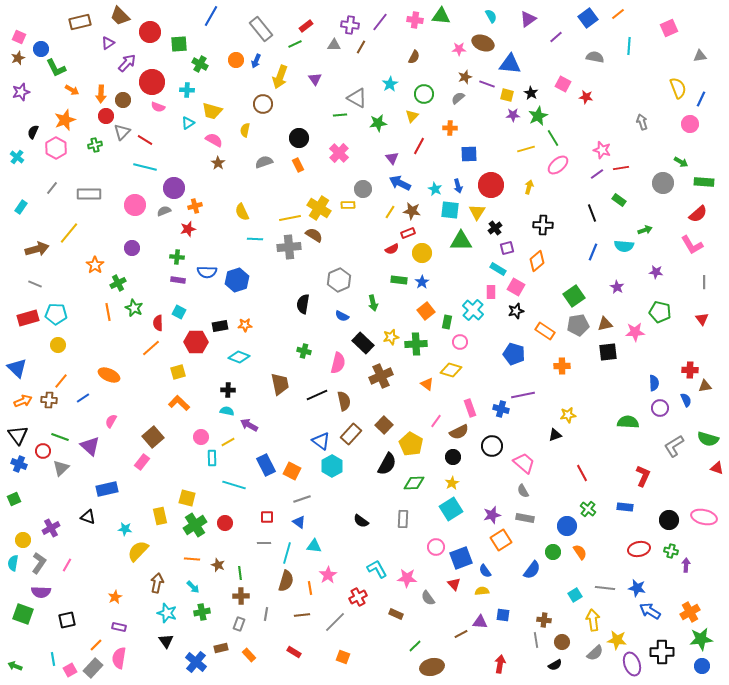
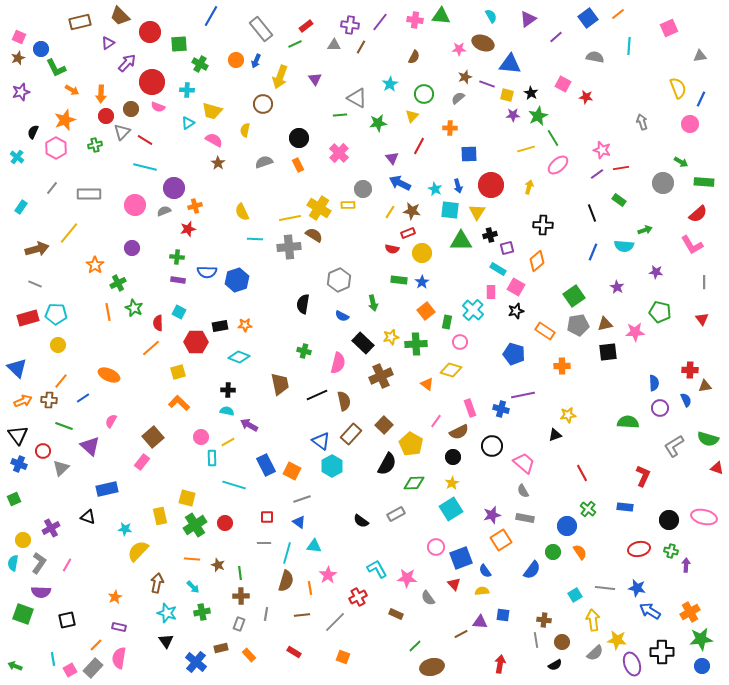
brown circle at (123, 100): moved 8 px right, 9 px down
black cross at (495, 228): moved 5 px left, 7 px down; rotated 24 degrees clockwise
red semicircle at (392, 249): rotated 40 degrees clockwise
green line at (60, 437): moved 4 px right, 11 px up
gray rectangle at (403, 519): moved 7 px left, 5 px up; rotated 60 degrees clockwise
